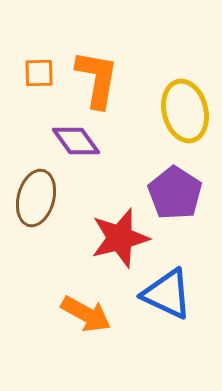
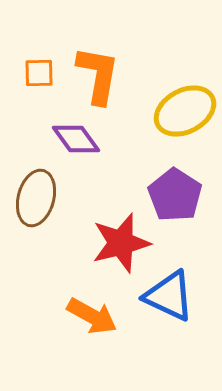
orange L-shape: moved 1 px right, 4 px up
yellow ellipse: rotated 76 degrees clockwise
purple diamond: moved 2 px up
purple pentagon: moved 2 px down
red star: moved 1 px right, 5 px down
blue triangle: moved 2 px right, 2 px down
orange arrow: moved 6 px right, 2 px down
